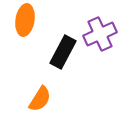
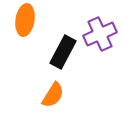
orange semicircle: moved 13 px right, 4 px up
